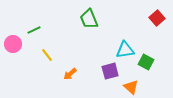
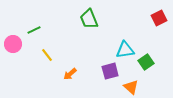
red square: moved 2 px right; rotated 14 degrees clockwise
green square: rotated 28 degrees clockwise
